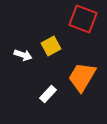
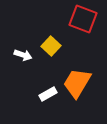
yellow square: rotated 18 degrees counterclockwise
orange trapezoid: moved 5 px left, 6 px down
white rectangle: rotated 18 degrees clockwise
